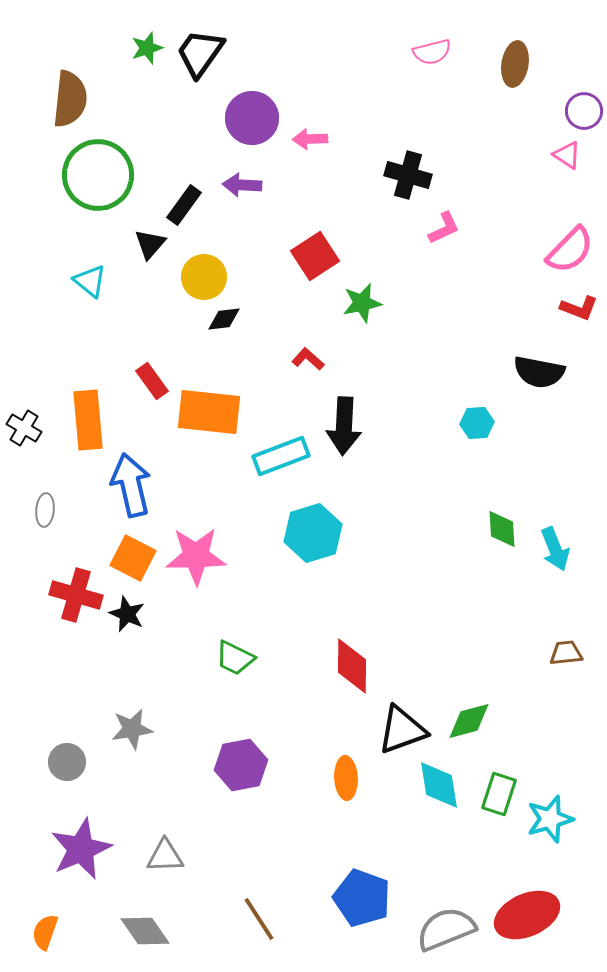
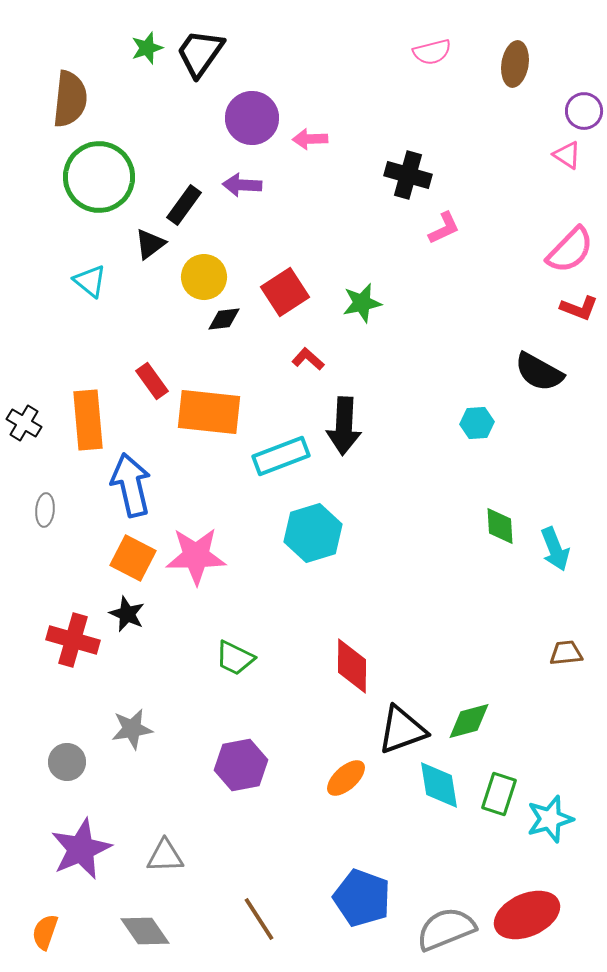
green circle at (98, 175): moved 1 px right, 2 px down
black triangle at (150, 244): rotated 12 degrees clockwise
red square at (315, 256): moved 30 px left, 36 px down
black semicircle at (539, 372): rotated 18 degrees clockwise
black cross at (24, 428): moved 5 px up
green diamond at (502, 529): moved 2 px left, 3 px up
red cross at (76, 595): moved 3 px left, 45 px down
orange ellipse at (346, 778): rotated 51 degrees clockwise
